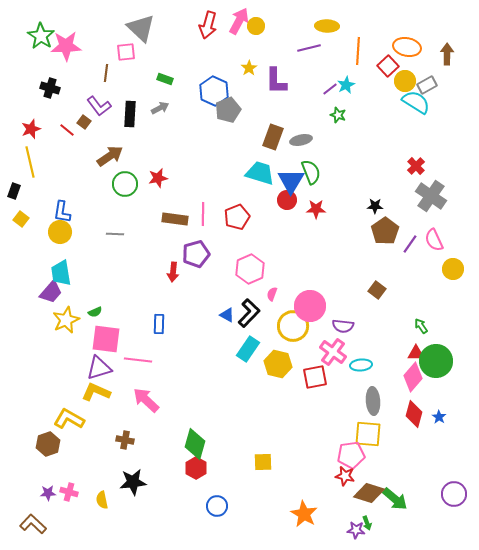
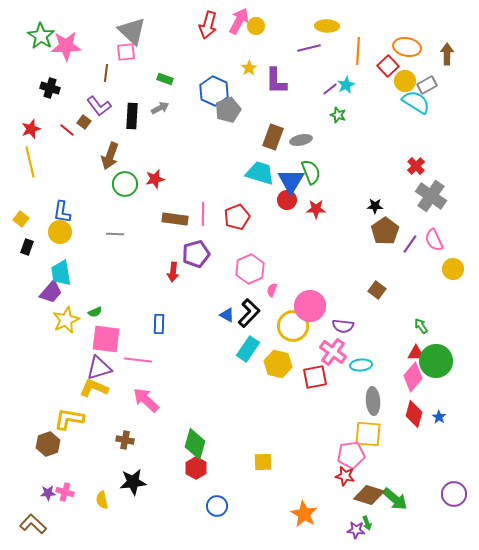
gray triangle at (141, 28): moved 9 px left, 3 px down
black rectangle at (130, 114): moved 2 px right, 2 px down
brown arrow at (110, 156): rotated 144 degrees clockwise
red star at (158, 178): moved 3 px left, 1 px down
black rectangle at (14, 191): moved 13 px right, 56 px down
pink semicircle at (272, 294): moved 4 px up
yellow L-shape at (96, 392): moved 2 px left, 4 px up
yellow L-shape at (69, 419): rotated 20 degrees counterclockwise
pink cross at (69, 492): moved 4 px left
brown diamond at (369, 493): moved 2 px down
